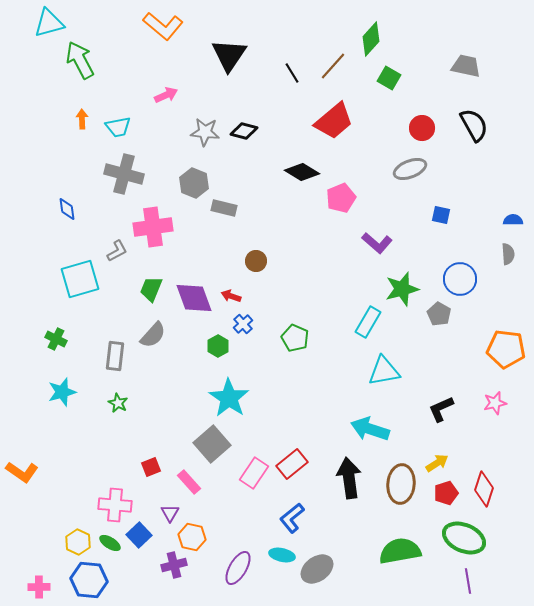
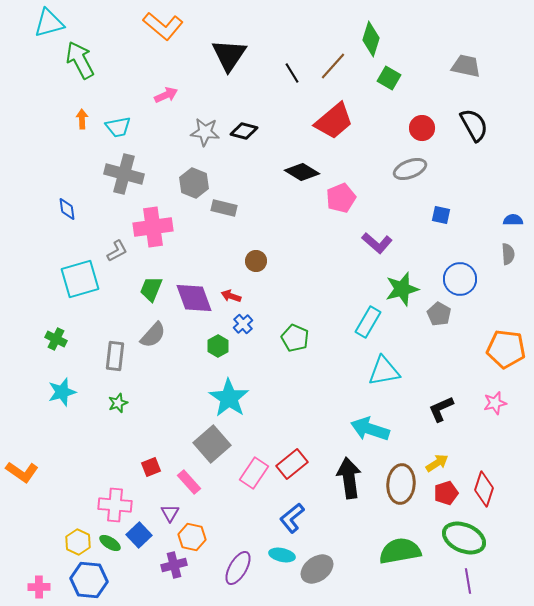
green diamond at (371, 39): rotated 24 degrees counterclockwise
green star at (118, 403): rotated 24 degrees clockwise
